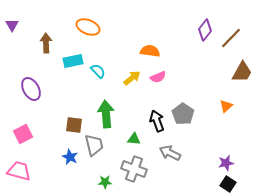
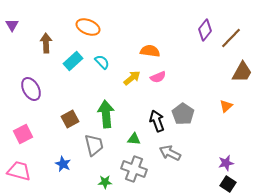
cyan rectangle: rotated 30 degrees counterclockwise
cyan semicircle: moved 4 px right, 9 px up
brown square: moved 4 px left, 6 px up; rotated 36 degrees counterclockwise
blue star: moved 7 px left, 7 px down
